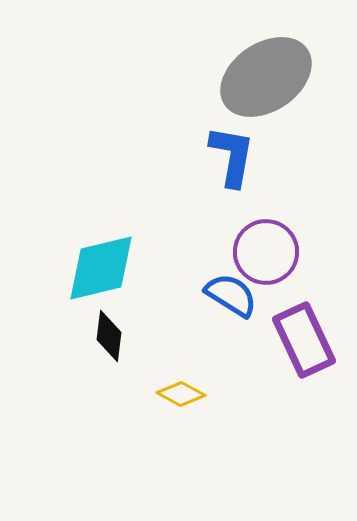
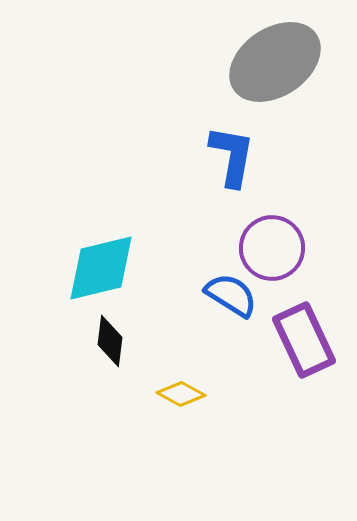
gray ellipse: moved 9 px right, 15 px up
purple circle: moved 6 px right, 4 px up
black diamond: moved 1 px right, 5 px down
